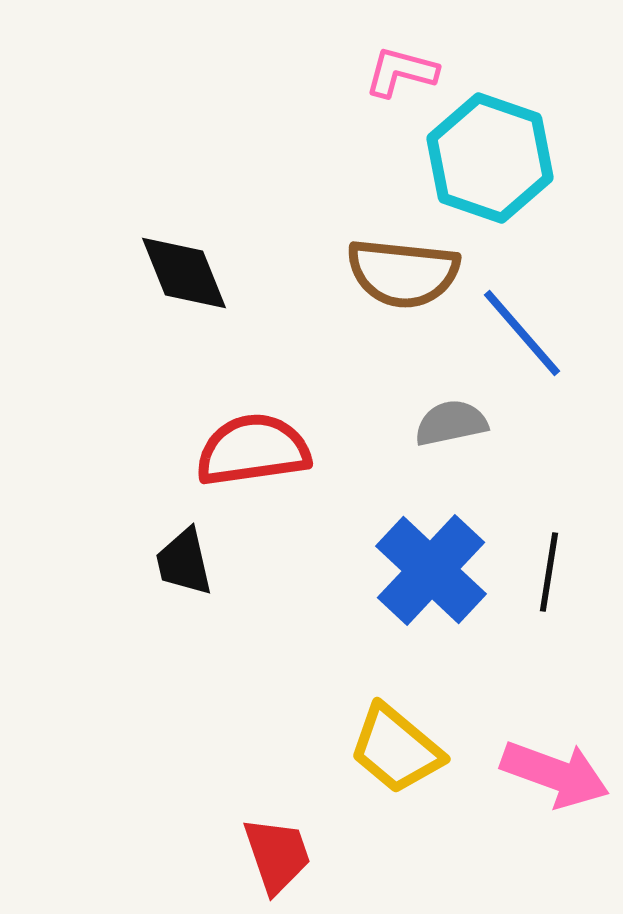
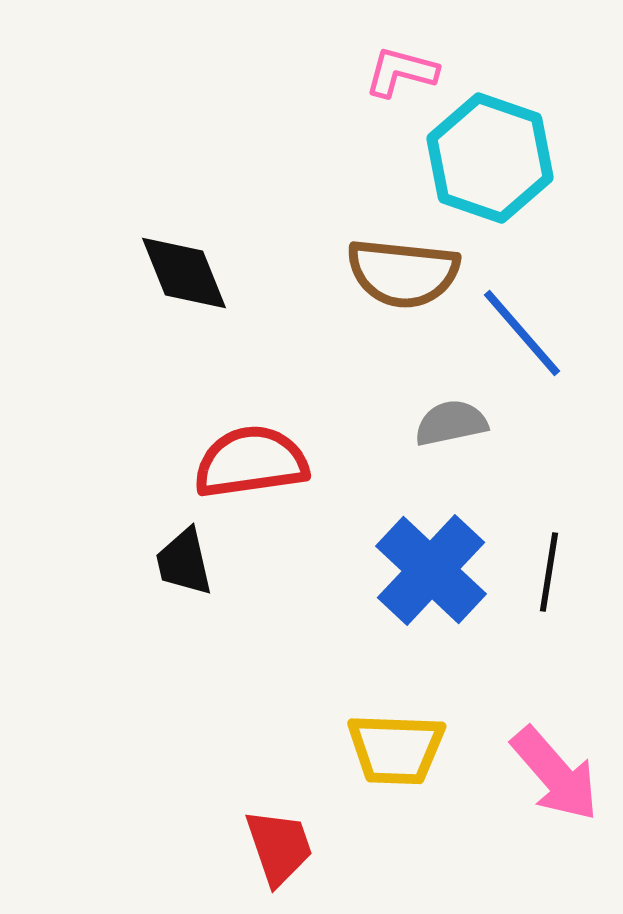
red semicircle: moved 2 px left, 12 px down
yellow trapezoid: rotated 38 degrees counterclockwise
pink arrow: rotated 29 degrees clockwise
red trapezoid: moved 2 px right, 8 px up
